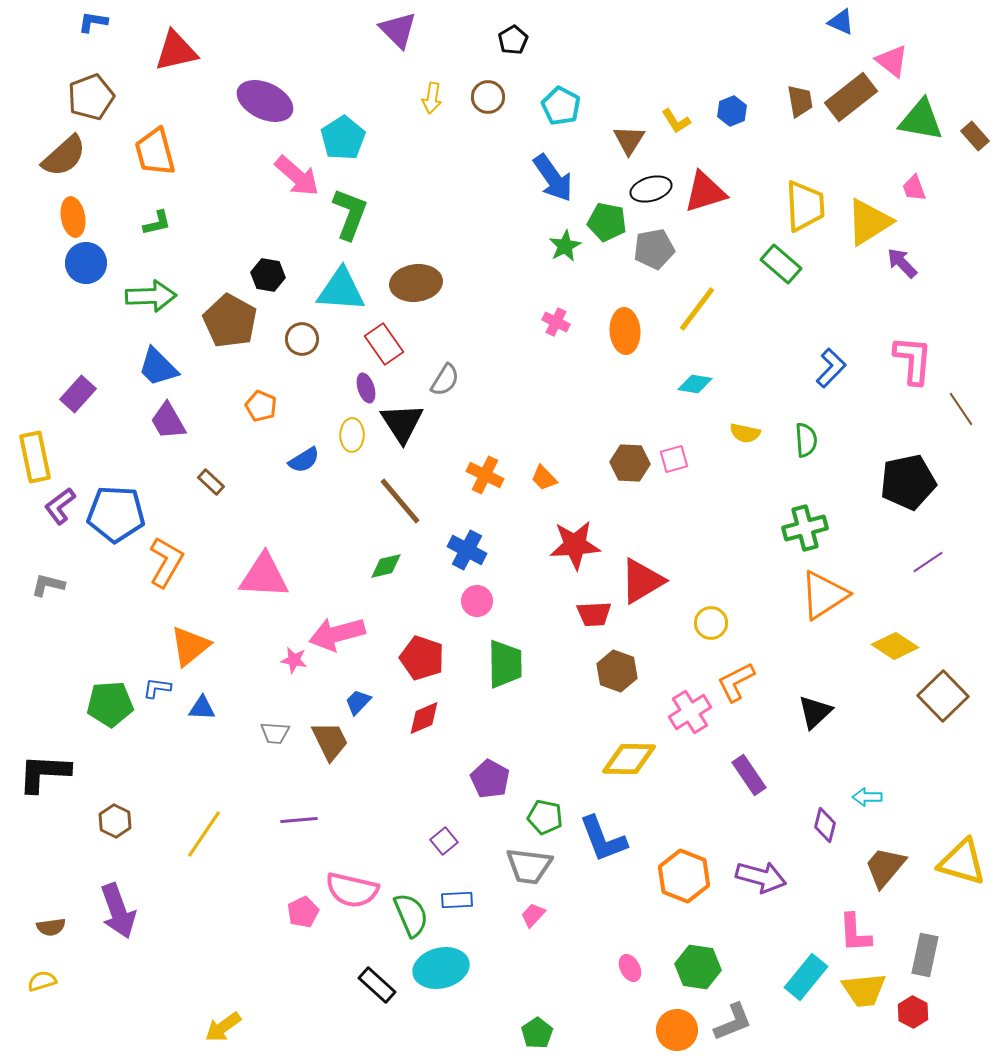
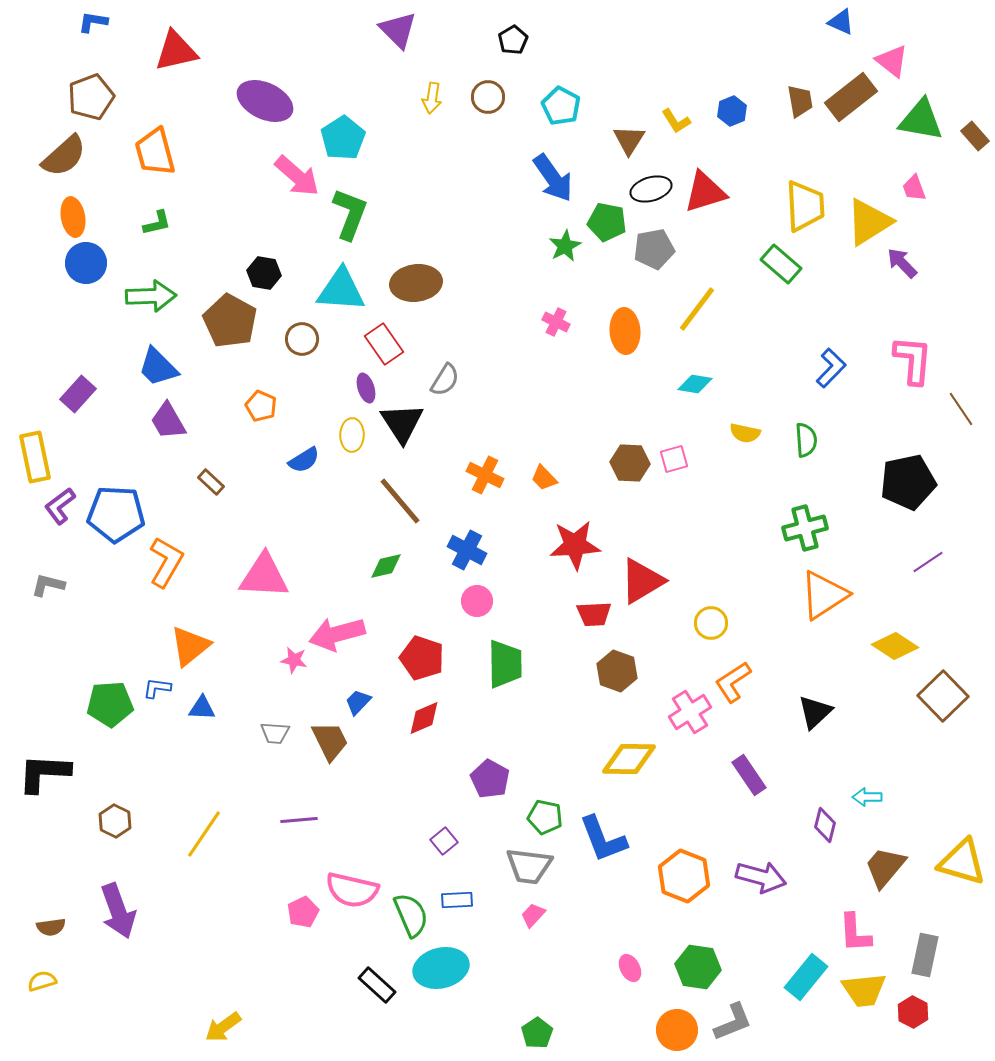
black hexagon at (268, 275): moved 4 px left, 2 px up
orange L-shape at (736, 682): moved 3 px left; rotated 6 degrees counterclockwise
